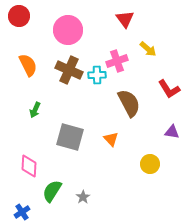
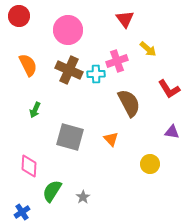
cyan cross: moved 1 px left, 1 px up
